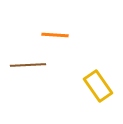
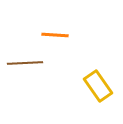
brown line: moved 3 px left, 2 px up
